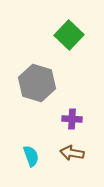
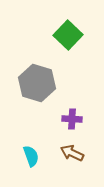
green square: moved 1 px left
brown arrow: rotated 15 degrees clockwise
